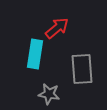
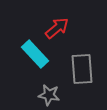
cyan rectangle: rotated 52 degrees counterclockwise
gray star: moved 1 px down
